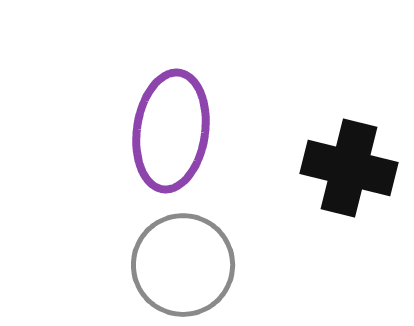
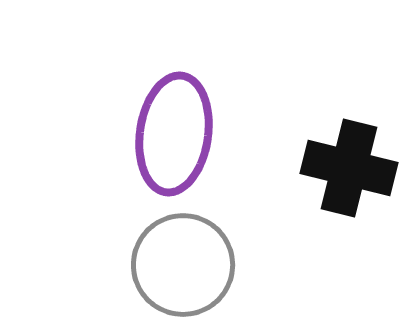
purple ellipse: moved 3 px right, 3 px down
